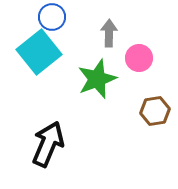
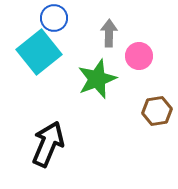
blue circle: moved 2 px right, 1 px down
pink circle: moved 2 px up
brown hexagon: moved 2 px right
